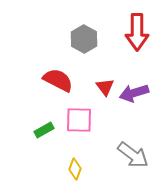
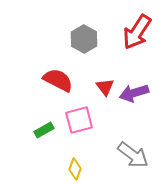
red arrow: rotated 33 degrees clockwise
pink square: rotated 16 degrees counterclockwise
